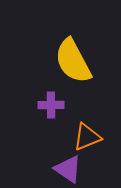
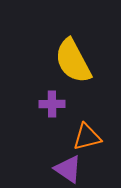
purple cross: moved 1 px right, 1 px up
orange triangle: rotated 8 degrees clockwise
